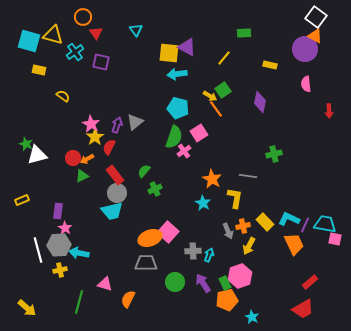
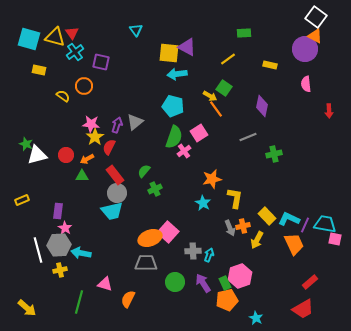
orange circle at (83, 17): moved 1 px right, 69 px down
red triangle at (96, 33): moved 24 px left
yellow triangle at (53, 35): moved 2 px right, 2 px down
cyan square at (29, 41): moved 2 px up
yellow line at (224, 58): moved 4 px right, 1 px down; rotated 14 degrees clockwise
green square at (223, 90): moved 1 px right, 2 px up; rotated 21 degrees counterclockwise
purple diamond at (260, 102): moved 2 px right, 4 px down
cyan pentagon at (178, 108): moved 5 px left, 2 px up
pink star at (91, 124): rotated 24 degrees counterclockwise
red circle at (73, 158): moved 7 px left, 3 px up
green triangle at (82, 176): rotated 24 degrees clockwise
gray line at (248, 176): moved 39 px up; rotated 30 degrees counterclockwise
orange star at (212, 179): rotated 30 degrees clockwise
yellow rectangle at (265, 222): moved 2 px right, 6 px up
gray arrow at (228, 231): moved 2 px right, 3 px up
yellow arrow at (249, 246): moved 8 px right, 6 px up
cyan arrow at (79, 253): moved 2 px right
cyan star at (252, 317): moved 4 px right, 1 px down
